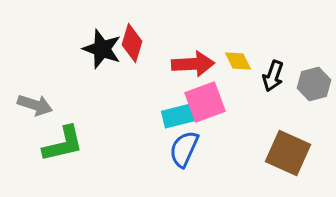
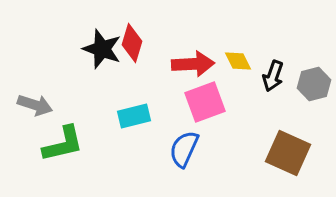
cyan rectangle: moved 44 px left
